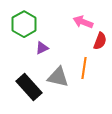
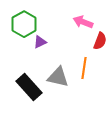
purple triangle: moved 2 px left, 6 px up
